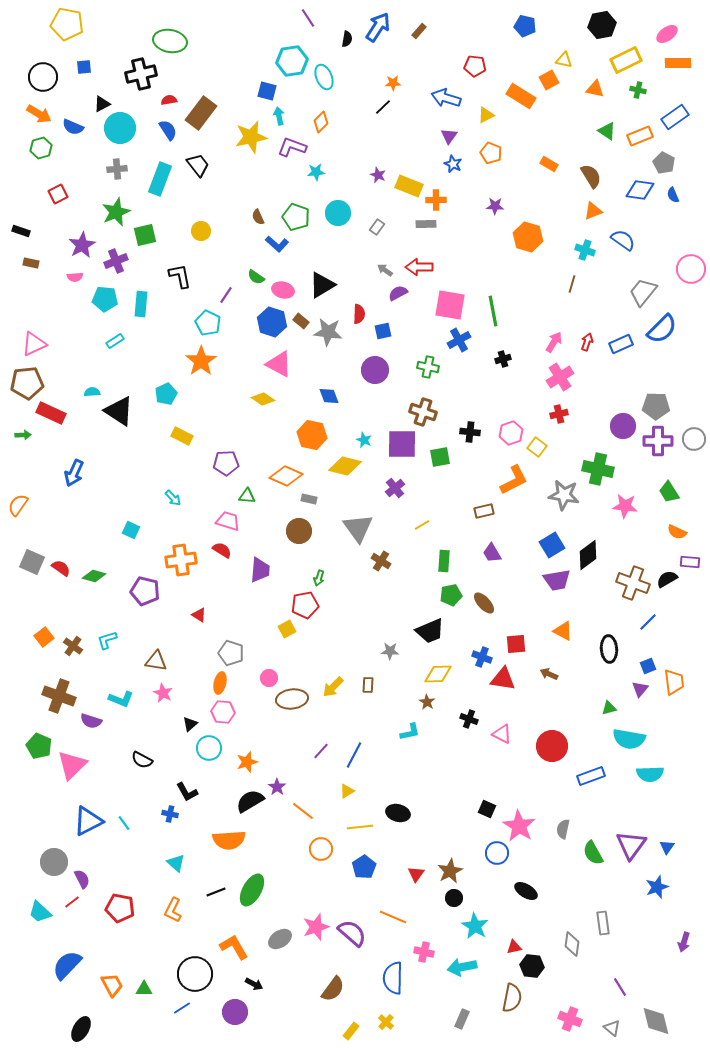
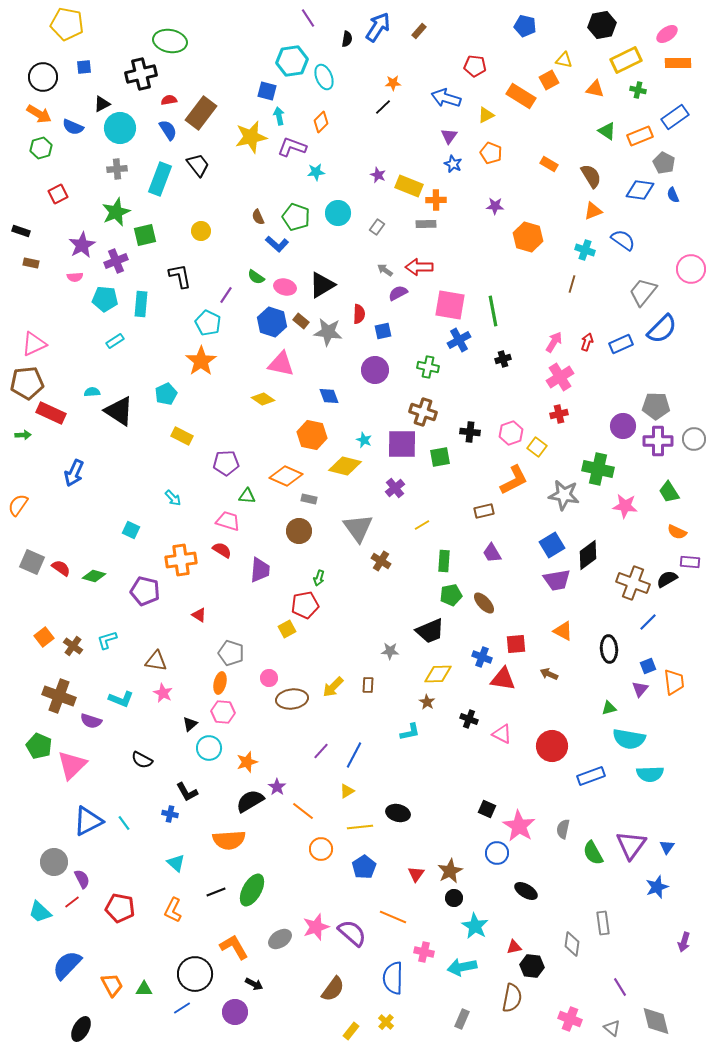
pink ellipse at (283, 290): moved 2 px right, 3 px up
pink triangle at (279, 364): moved 2 px right; rotated 16 degrees counterclockwise
